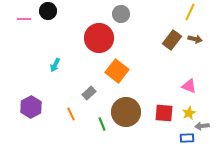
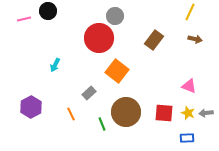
gray circle: moved 6 px left, 2 px down
pink line: rotated 16 degrees counterclockwise
brown rectangle: moved 18 px left
yellow star: moved 1 px left; rotated 24 degrees counterclockwise
gray arrow: moved 4 px right, 13 px up
